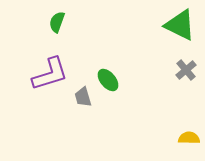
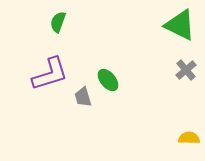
green semicircle: moved 1 px right
